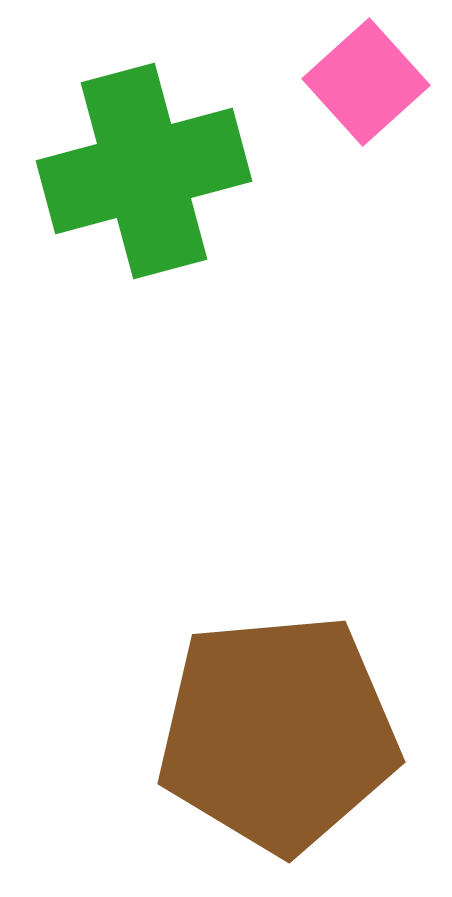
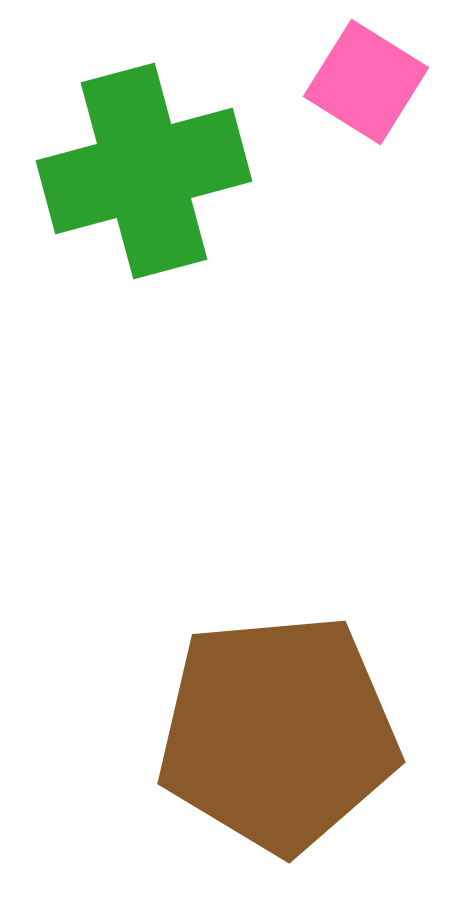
pink square: rotated 16 degrees counterclockwise
